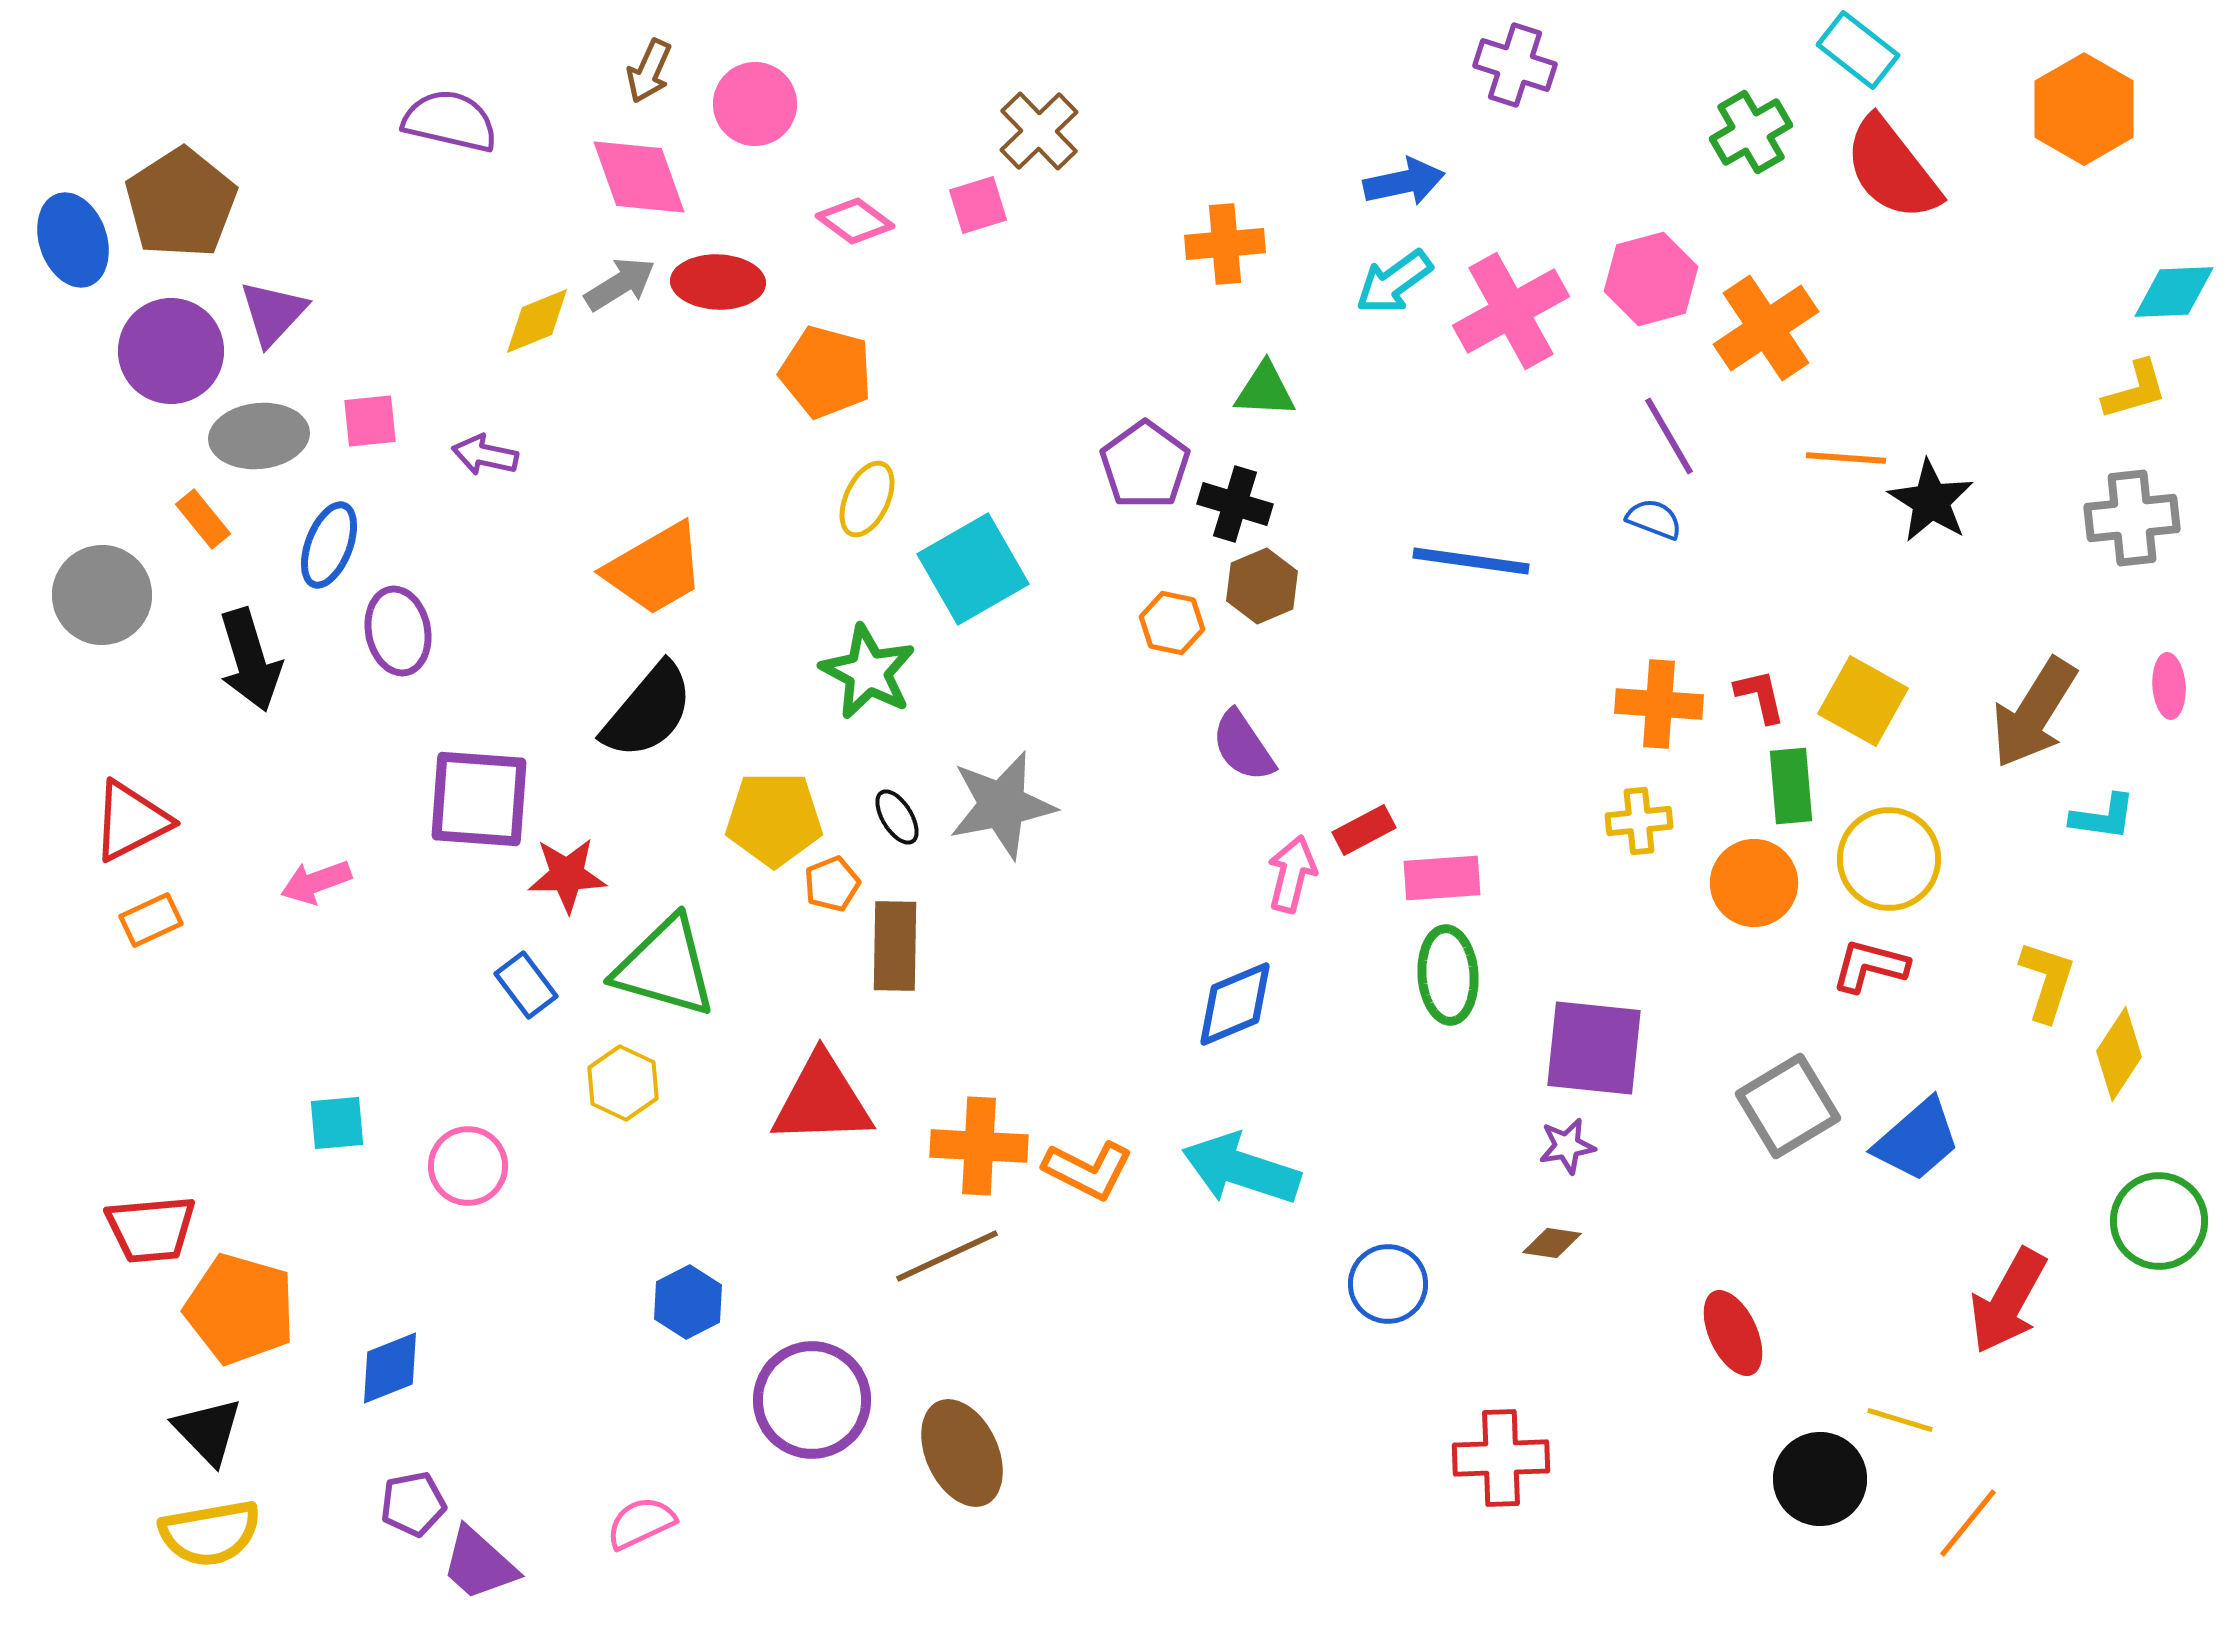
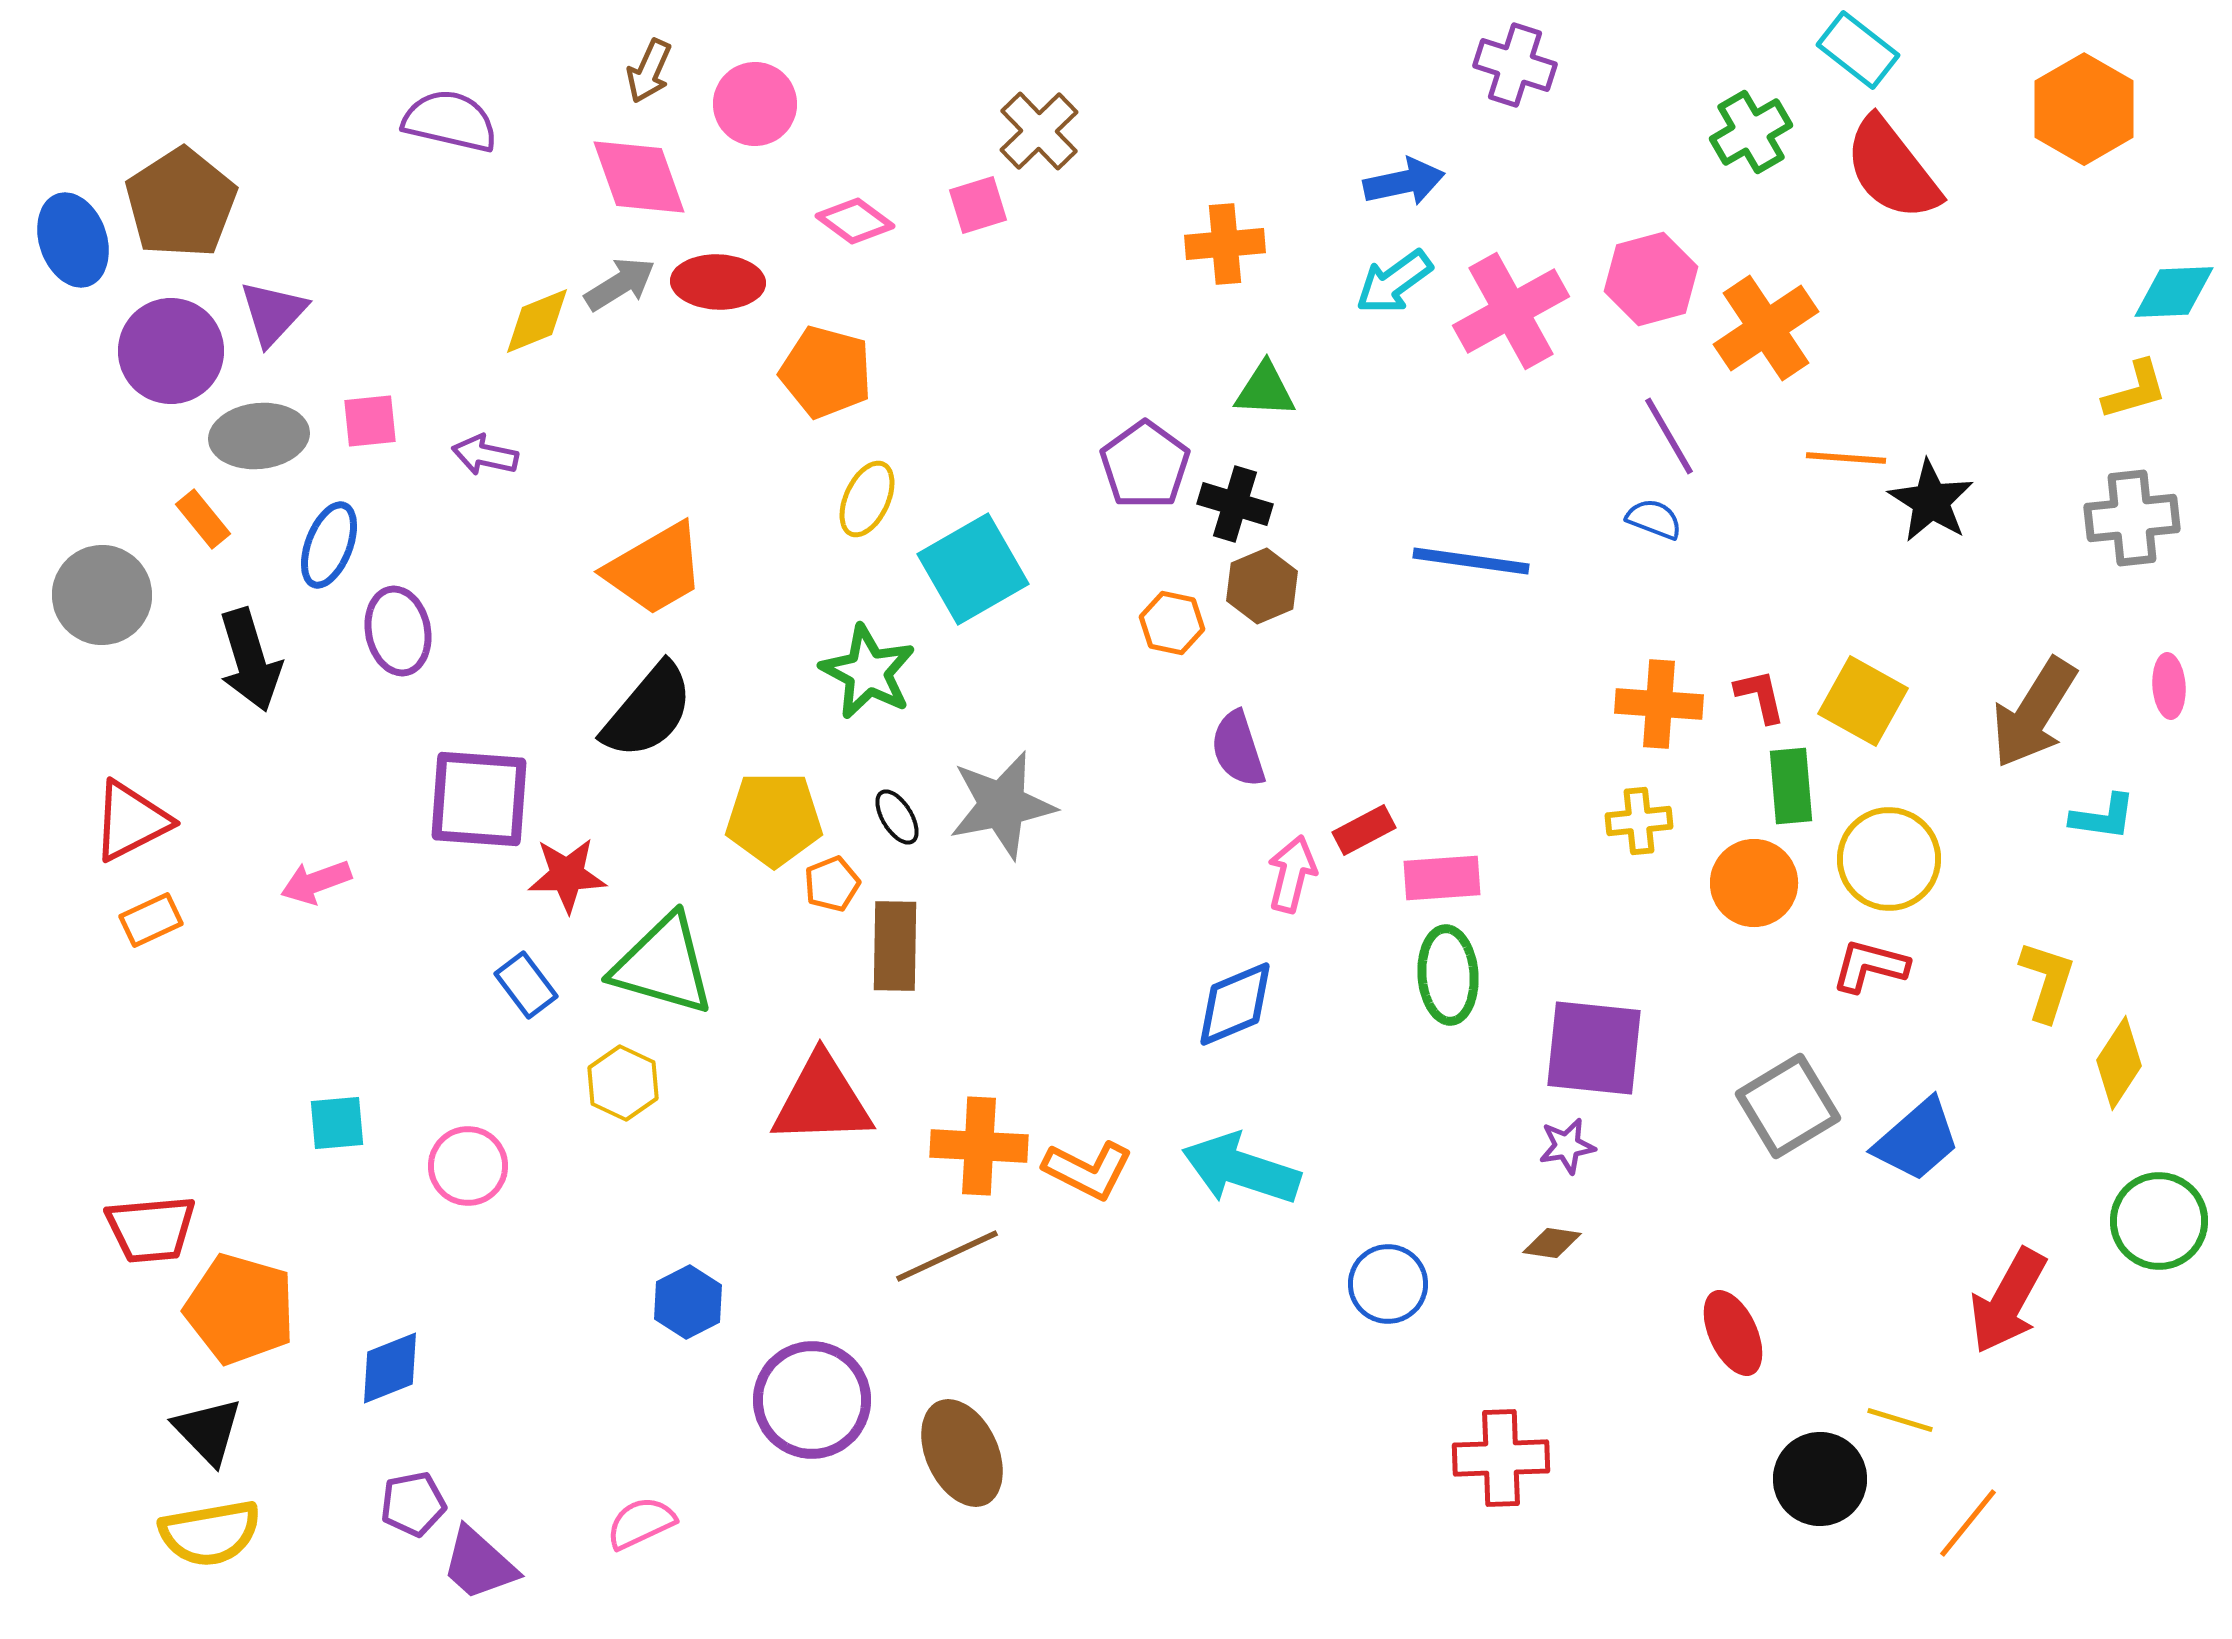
purple semicircle at (1243, 746): moved 5 px left, 3 px down; rotated 16 degrees clockwise
green triangle at (665, 967): moved 2 px left, 2 px up
yellow diamond at (2119, 1054): moved 9 px down
